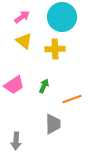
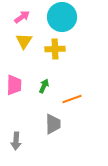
yellow triangle: rotated 24 degrees clockwise
pink trapezoid: rotated 55 degrees counterclockwise
